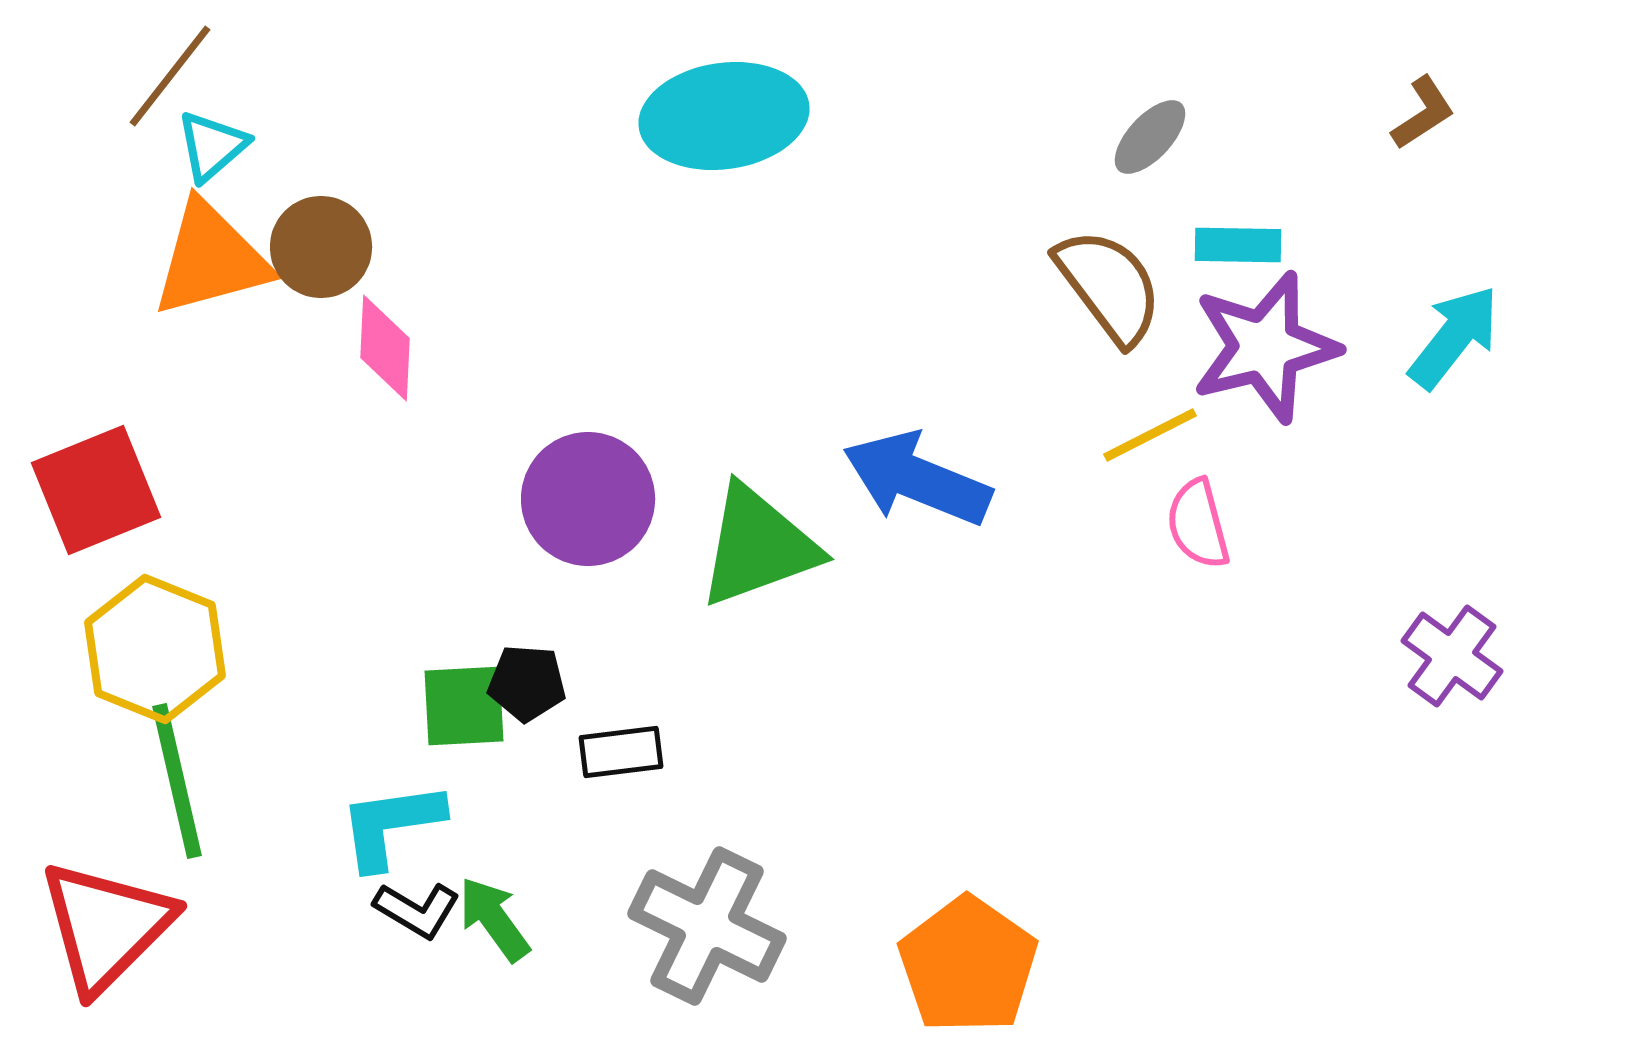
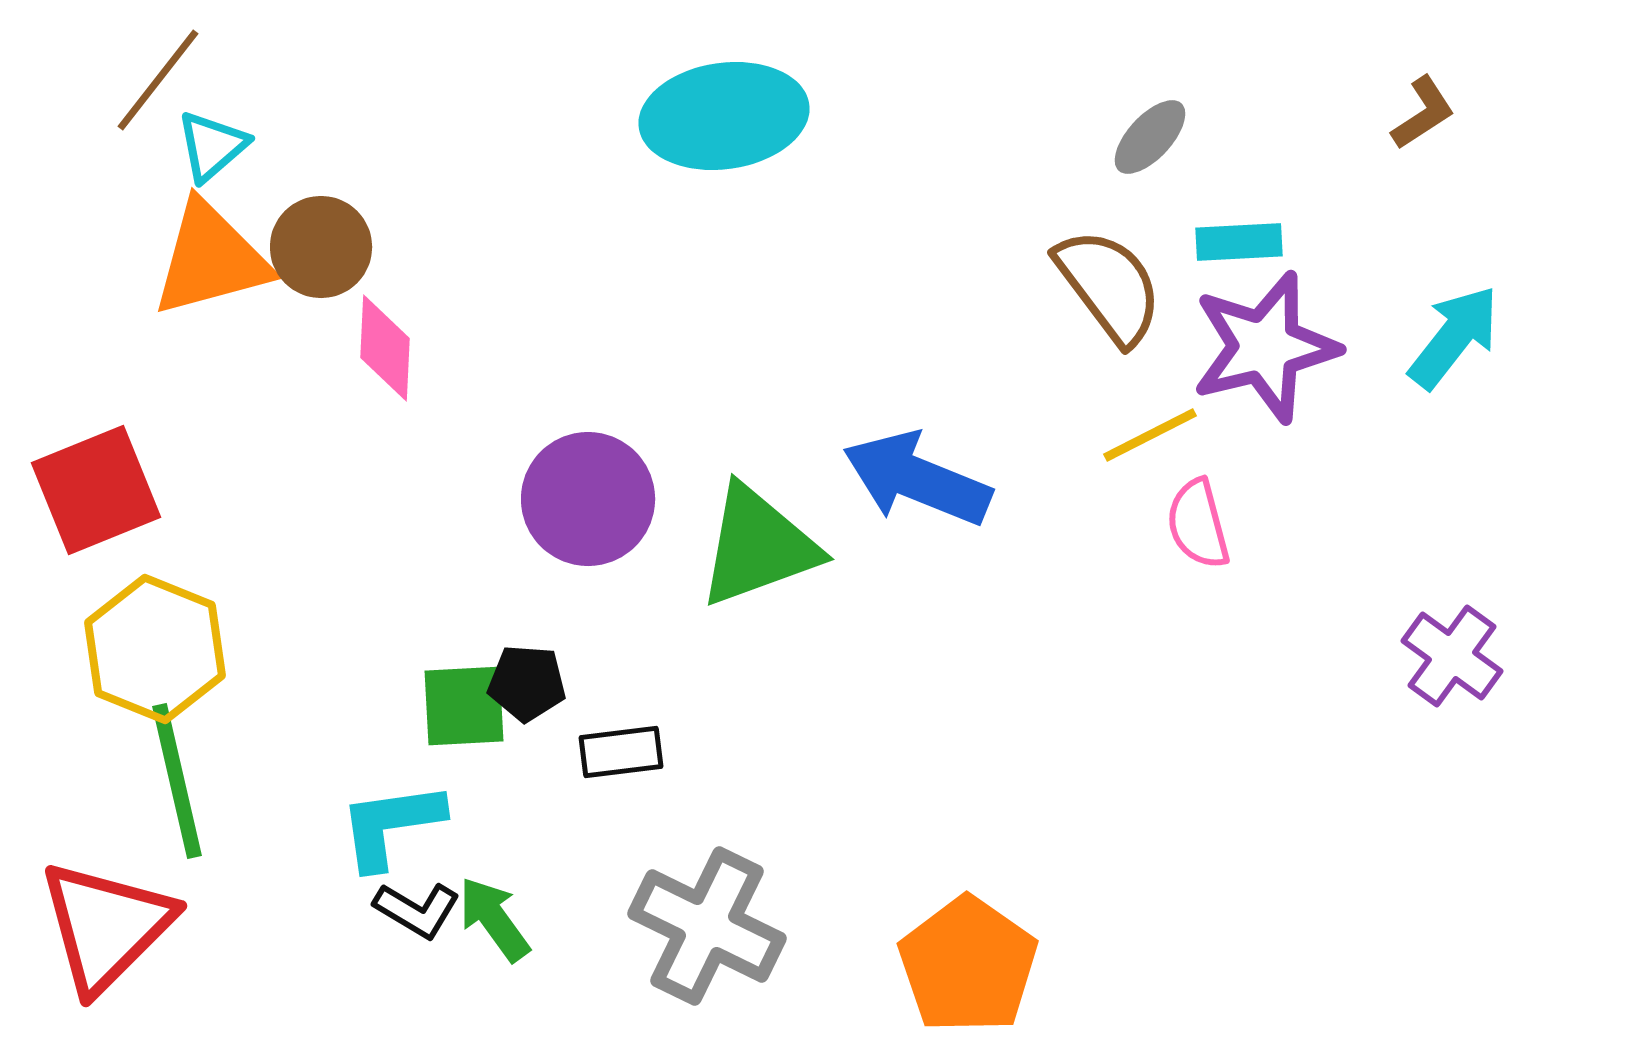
brown line: moved 12 px left, 4 px down
cyan rectangle: moved 1 px right, 3 px up; rotated 4 degrees counterclockwise
